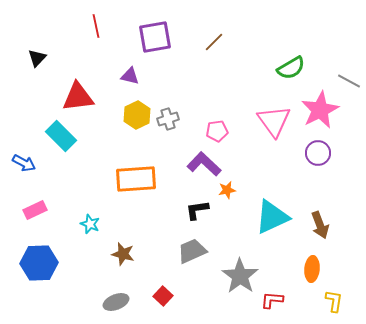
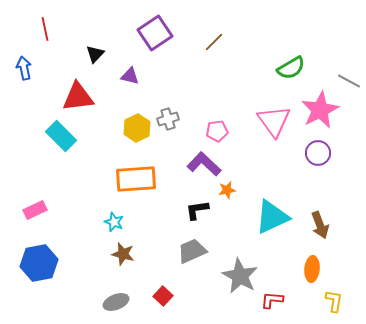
red line: moved 51 px left, 3 px down
purple square: moved 4 px up; rotated 24 degrees counterclockwise
black triangle: moved 58 px right, 4 px up
yellow hexagon: moved 13 px down
blue arrow: moved 95 px up; rotated 130 degrees counterclockwise
cyan star: moved 24 px right, 2 px up
blue hexagon: rotated 9 degrees counterclockwise
gray star: rotated 6 degrees counterclockwise
